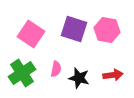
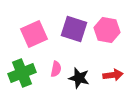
pink square: moved 3 px right; rotated 32 degrees clockwise
green cross: rotated 12 degrees clockwise
